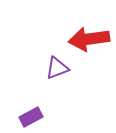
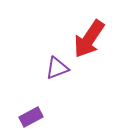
red arrow: rotated 48 degrees counterclockwise
